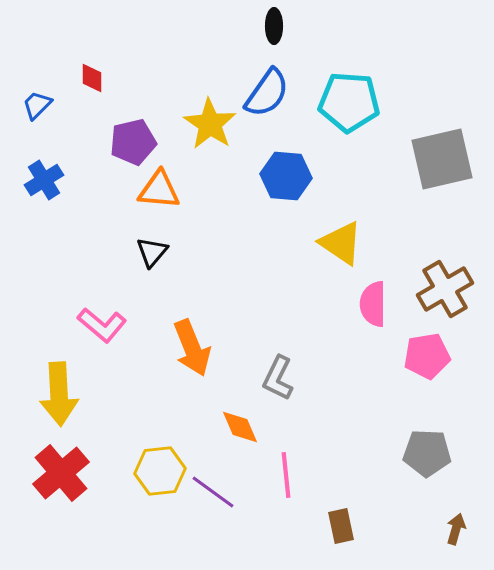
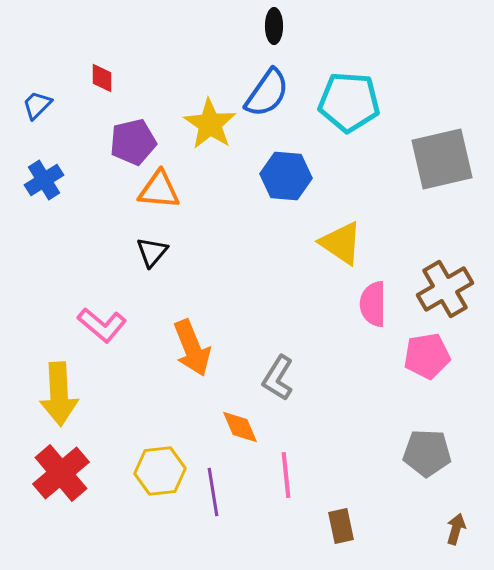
red diamond: moved 10 px right
gray L-shape: rotated 6 degrees clockwise
purple line: rotated 45 degrees clockwise
